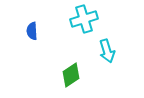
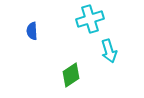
cyan cross: moved 6 px right
cyan arrow: moved 2 px right
